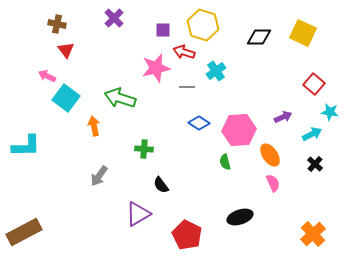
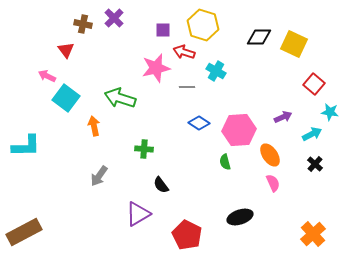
brown cross: moved 26 px right
yellow square: moved 9 px left, 11 px down
cyan cross: rotated 24 degrees counterclockwise
